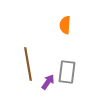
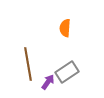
orange semicircle: moved 3 px down
gray rectangle: rotated 50 degrees clockwise
